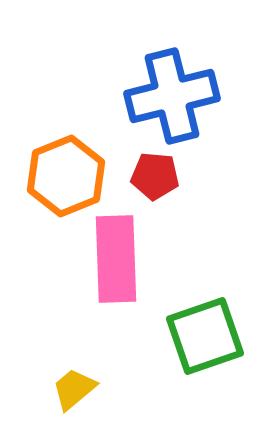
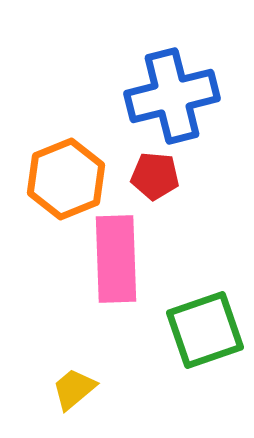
orange hexagon: moved 3 px down
green square: moved 6 px up
